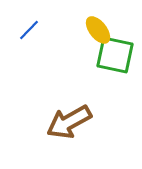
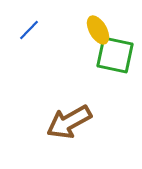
yellow ellipse: rotated 8 degrees clockwise
